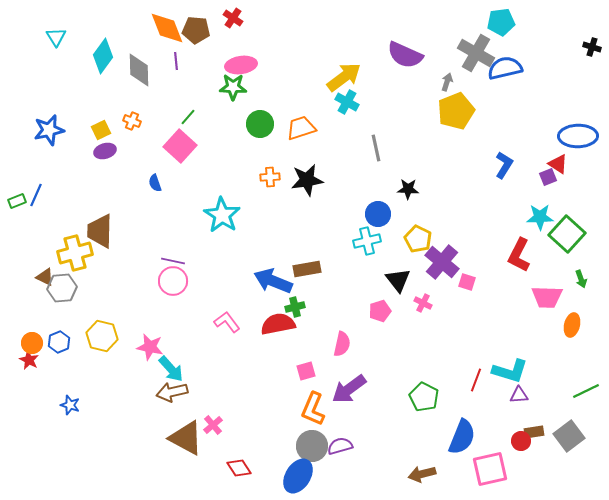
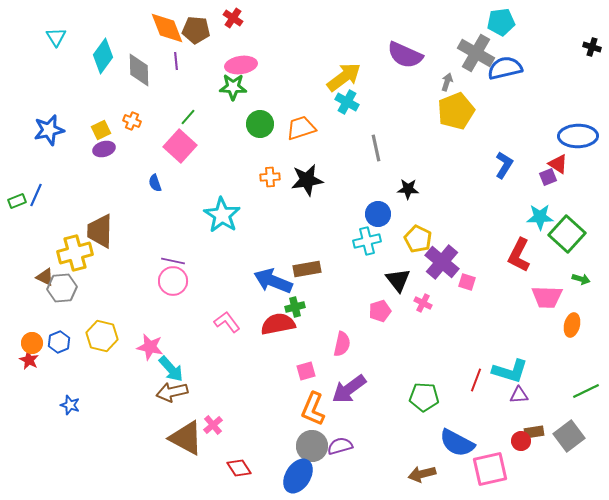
purple ellipse at (105, 151): moved 1 px left, 2 px up
green arrow at (581, 279): rotated 54 degrees counterclockwise
green pentagon at (424, 397): rotated 24 degrees counterclockwise
blue semicircle at (462, 437): moved 5 px left, 6 px down; rotated 96 degrees clockwise
